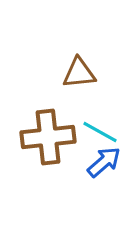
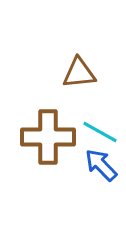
brown cross: rotated 6 degrees clockwise
blue arrow: moved 3 px left, 3 px down; rotated 93 degrees counterclockwise
